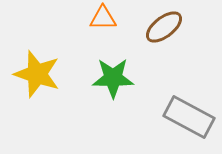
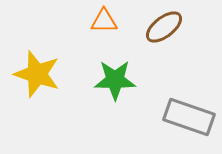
orange triangle: moved 1 px right, 3 px down
green star: moved 2 px right, 2 px down
gray rectangle: rotated 9 degrees counterclockwise
